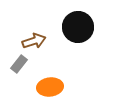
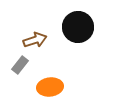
brown arrow: moved 1 px right, 1 px up
gray rectangle: moved 1 px right, 1 px down
